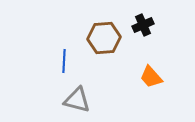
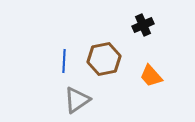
brown hexagon: moved 21 px down; rotated 8 degrees counterclockwise
orange trapezoid: moved 1 px up
gray triangle: rotated 48 degrees counterclockwise
